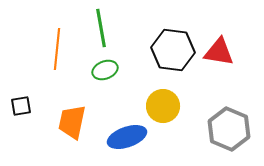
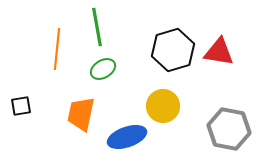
green line: moved 4 px left, 1 px up
black hexagon: rotated 24 degrees counterclockwise
green ellipse: moved 2 px left, 1 px up; rotated 10 degrees counterclockwise
orange trapezoid: moved 9 px right, 8 px up
gray hexagon: rotated 12 degrees counterclockwise
